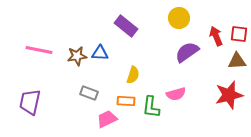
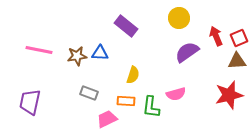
red square: moved 4 px down; rotated 30 degrees counterclockwise
